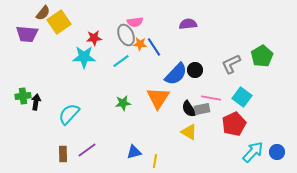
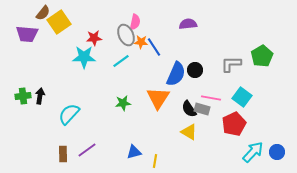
pink semicircle: rotated 70 degrees counterclockwise
orange star: moved 1 px right, 2 px up
gray L-shape: rotated 25 degrees clockwise
blue semicircle: rotated 20 degrees counterclockwise
black arrow: moved 4 px right, 6 px up
gray rectangle: rotated 28 degrees clockwise
